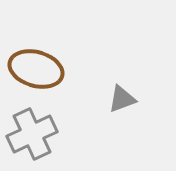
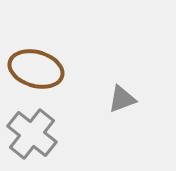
gray cross: rotated 27 degrees counterclockwise
